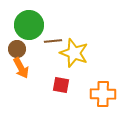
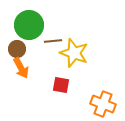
orange cross: moved 10 px down; rotated 20 degrees clockwise
